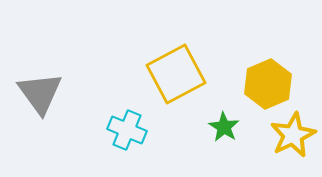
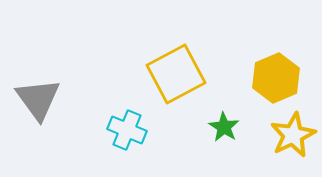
yellow hexagon: moved 8 px right, 6 px up
gray triangle: moved 2 px left, 6 px down
